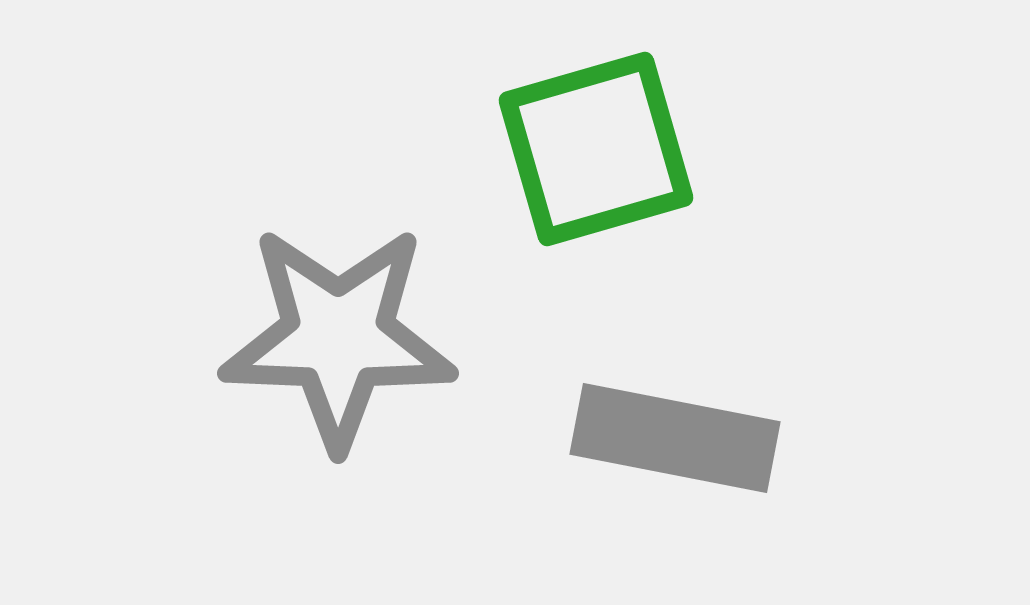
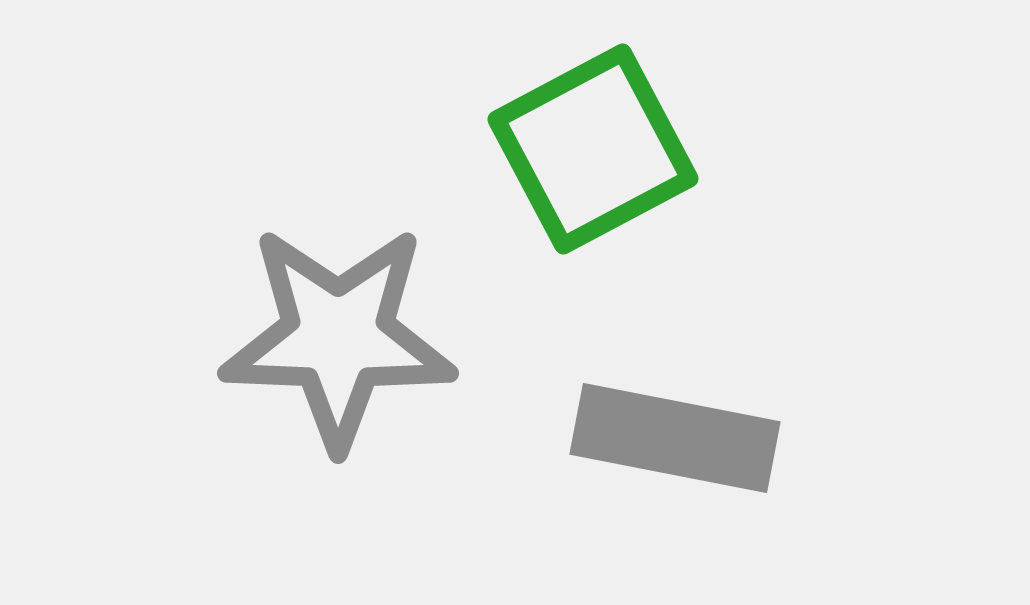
green square: moved 3 px left; rotated 12 degrees counterclockwise
